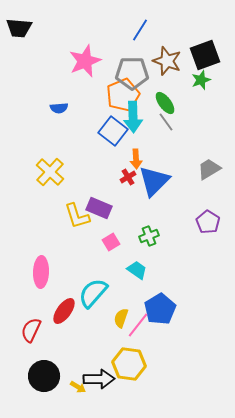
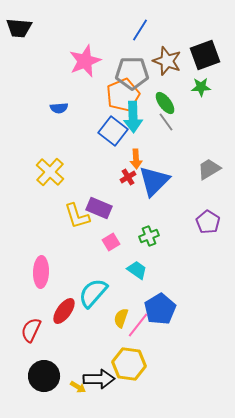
green star: moved 7 px down; rotated 18 degrees clockwise
